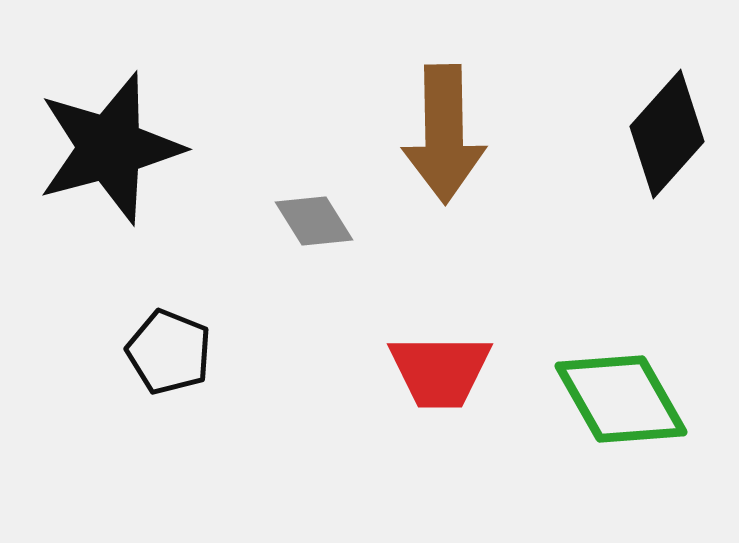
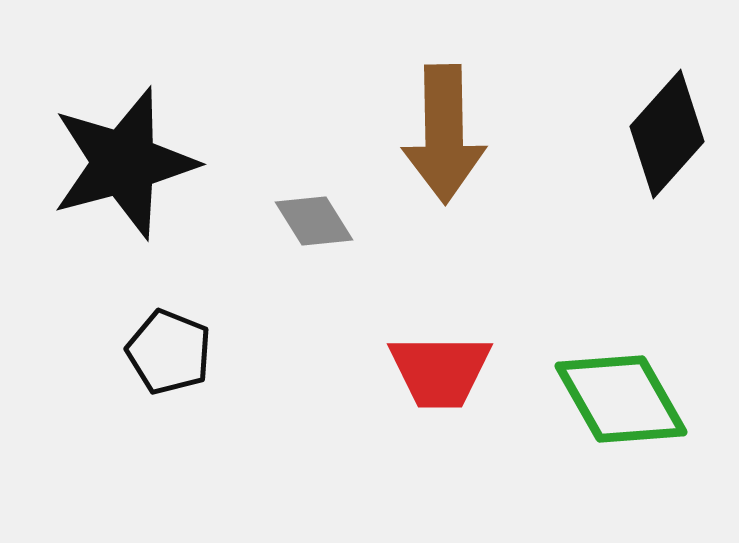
black star: moved 14 px right, 15 px down
